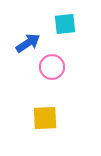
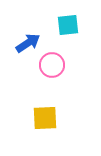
cyan square: moved 3 px right, 1 px down
pink circle: moved 2 px up
